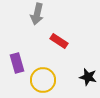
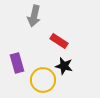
gray arrow: moved 3 px left, 2 px down
black star: moved 24 px left, 11 px up
